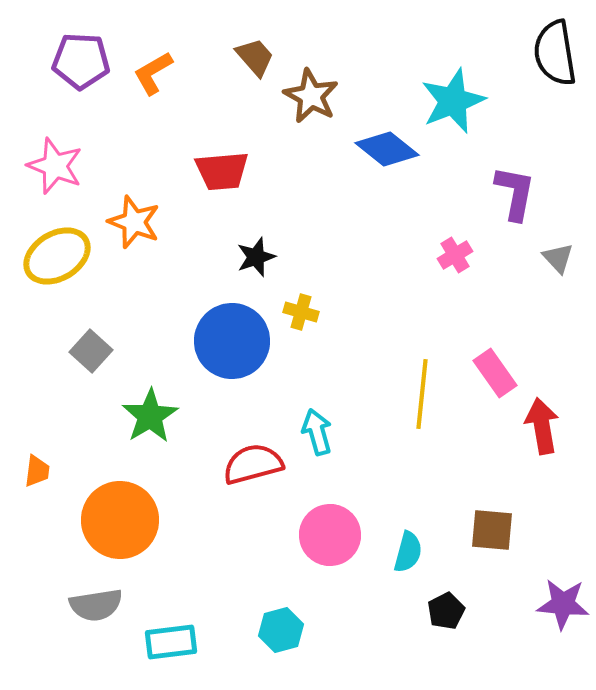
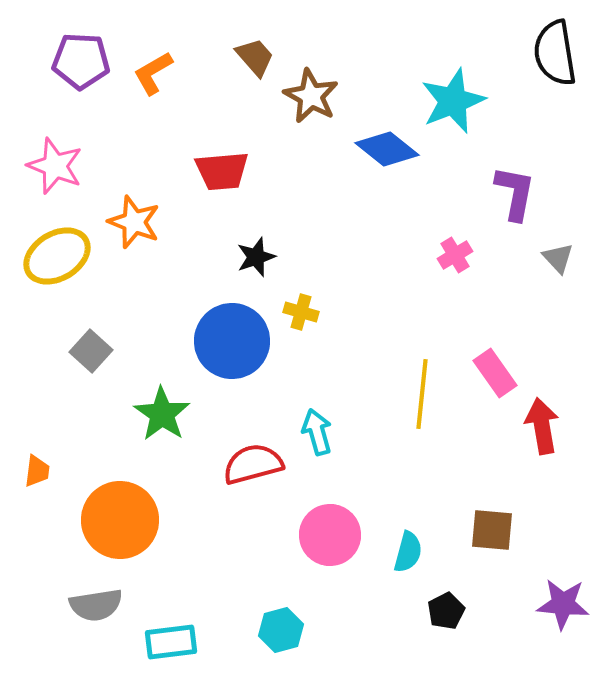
green star: moved 12 px right, 2 px up; rotated 6 degrees counterclockwise
